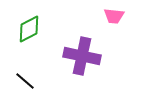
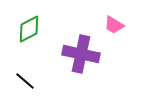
pink trapezoid: moved 9 px down; rotated 25 degrees clockwise
purple cross: moved 1 px left, 2 px up
